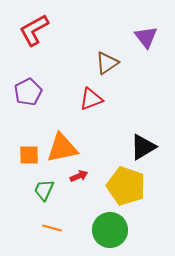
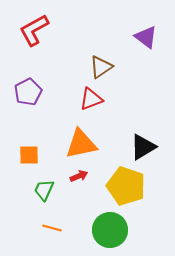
purple triangle: rotated 15 degrees counterclockwise
brown triangle: moved 6 px left, 4 px down
orange triangle: moved 19 px right, 4 px up
